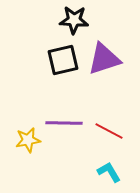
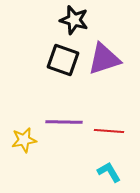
black star: rotated 12 degrees clockwise
black square: rotated 32 degrees clockwise
purple line: moved 1 px up
red line: rotated 24 degrees counterclockwise
yellow star: moved 4 px left
